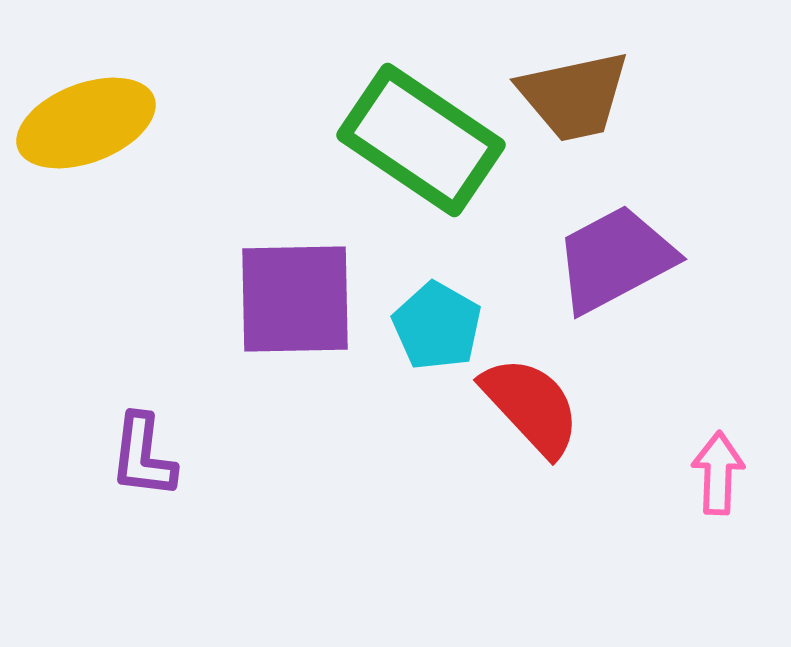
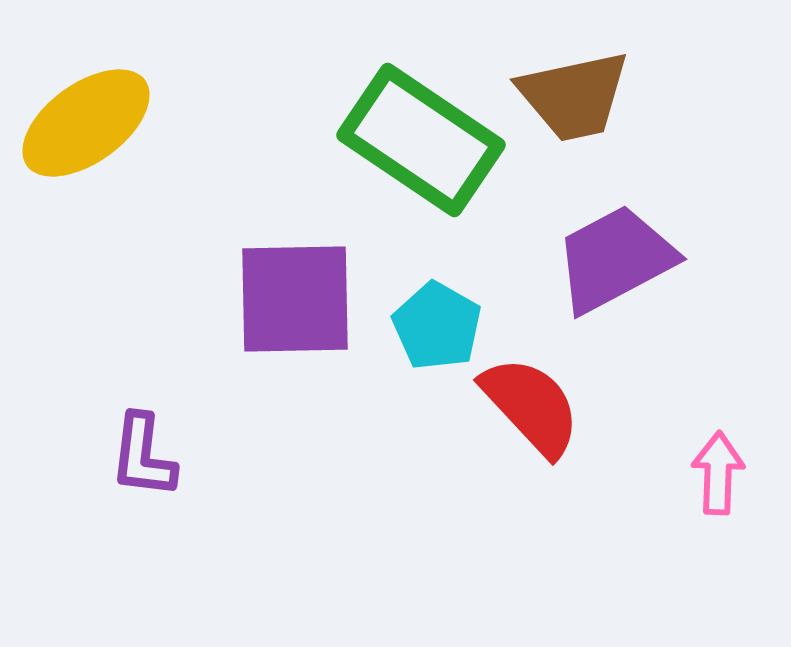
yellow ellipse: rotated 15 degrees counterclockwise
